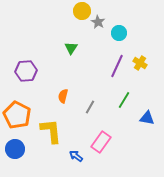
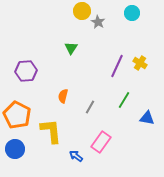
cyan circle: moved 13 px right, 20 px up
